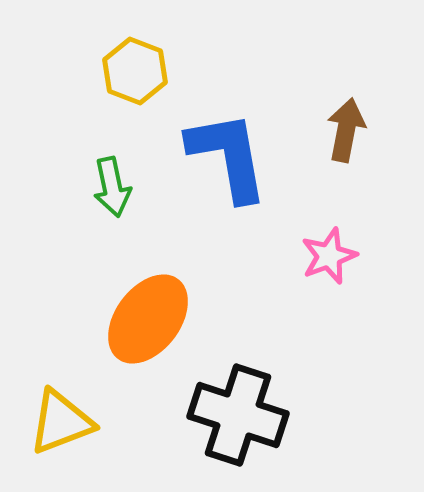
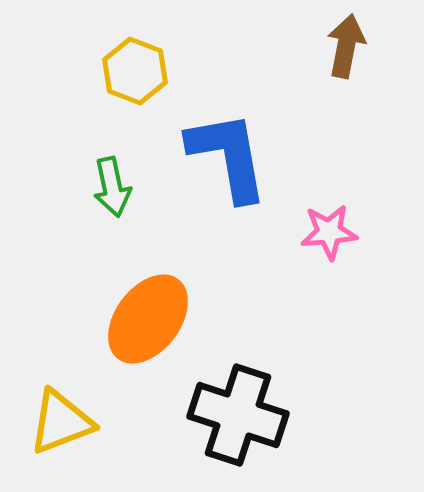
brown arrow: moved 84 px up
pink star: moved 24 px up; rotated 16 degrees clockwise
